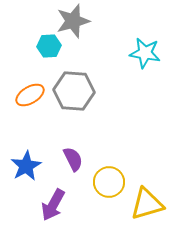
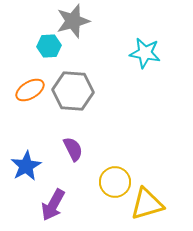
gray hexagon: moved 1 px left
orange ellipse: moved 5 px up
purple semicircle: moved 10 px up
yellow circle: moved 6 px right
